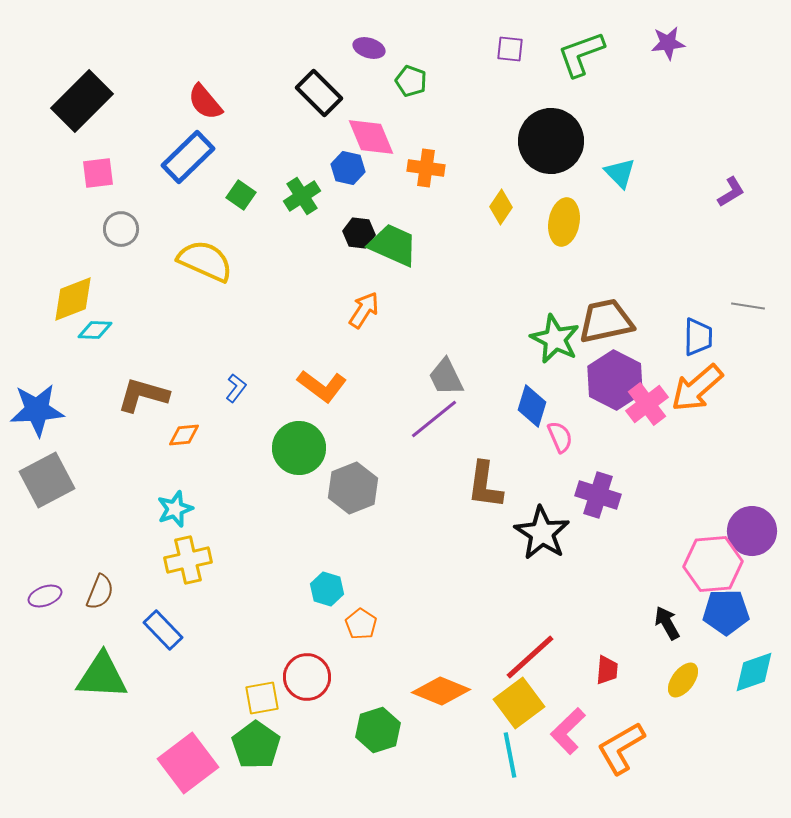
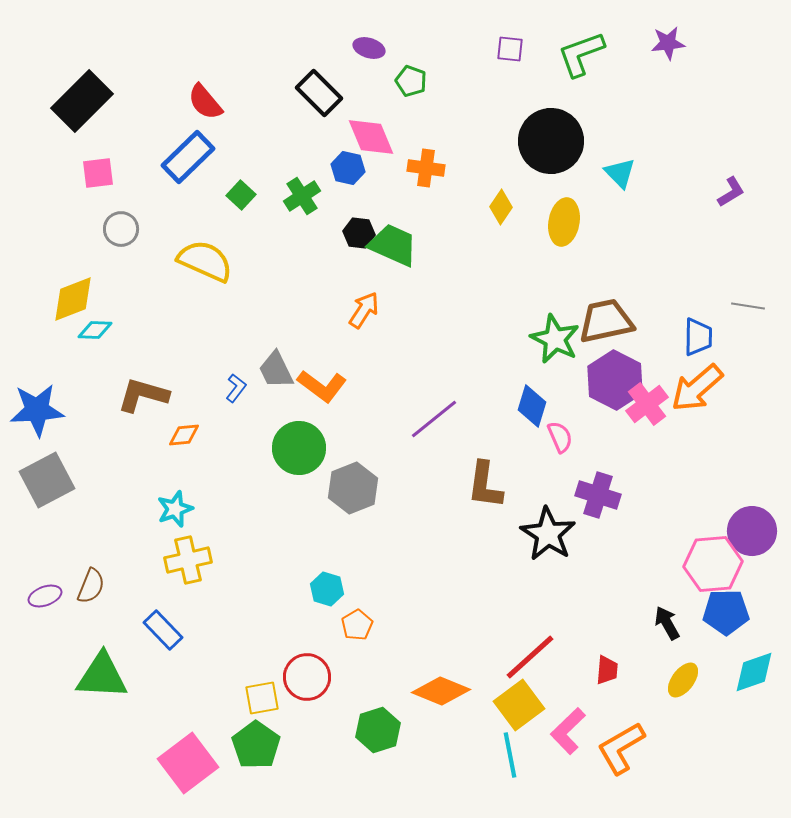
green square at (241, 195): rotated 8 degrees clockwise
gray trapezoid at (446, 377): moved 170 px left, 7 px up
black star at (542, 533): moved 6 px right, 1 px down
brown semicircle at (100, 592): moved 9 px left, 6 px up
orange pentagon at (361, 624): moved 4 px left, 1 px down; rotated 8 degrees clockwise
yellow square at (519, 703): moved 2 px down
